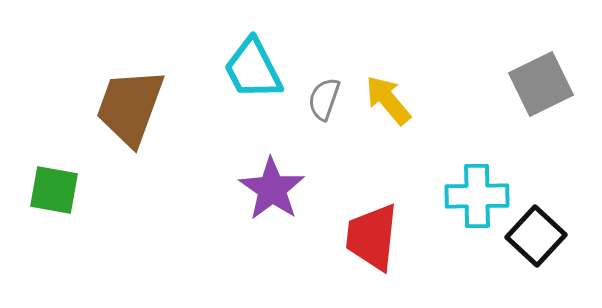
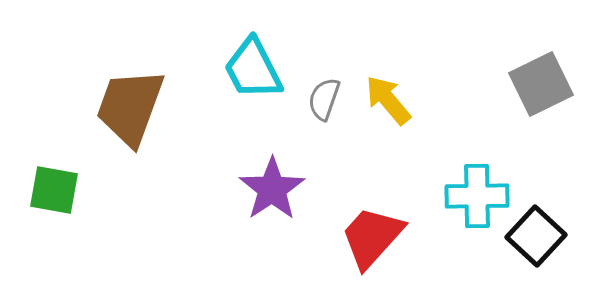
purple star: rotated 4 degrees clockwise
red trapezoid: rotated 36 degrees clockwise
